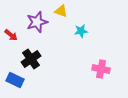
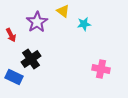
yellow triangle: moved 2 px right; rotated 16 degrees clockwise
purple star: rotated 15 degrees counterclockwise
cyan star: moved 3 px right, 7 px up
red arrow: rotated 24 degrees clockwise
blue rectangle: moved 1 px left, 3 px up
